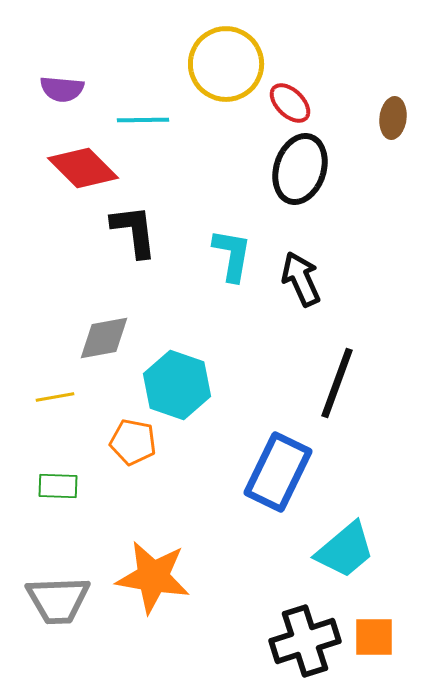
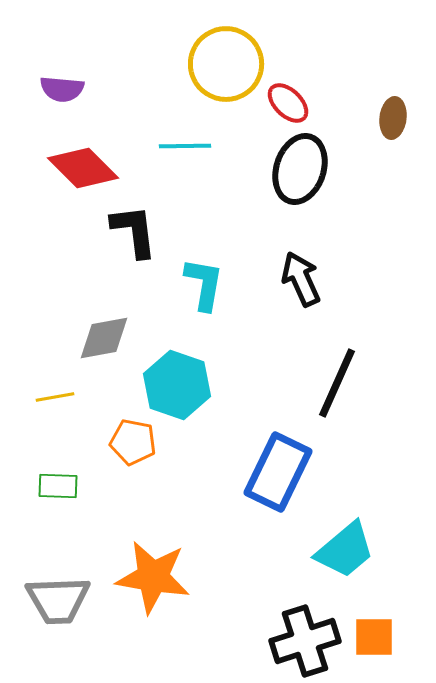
red ellipse: moved 2 px left
cyan line: moved 42 px right, 26 px down
cyan L-shape: moved 28 px left, 29 px down
black line: rotated 4 degrees clockwise
